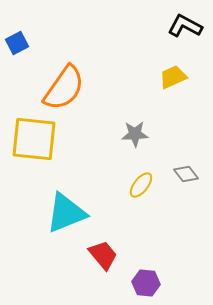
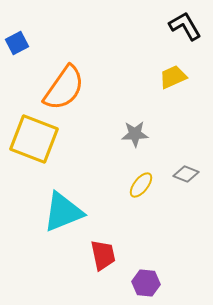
black L-shape: rotated 32 degrees clockwise
yellow square: rotated 15 degrees clockwise
gray diamond: rotated 30 degrees counterclockwise
cyan triangle: moved 3 px left, 1 px up
red trapezoid: rotated 28 degrees clockwise
